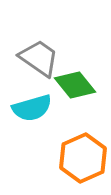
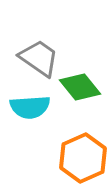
green diamond: moved 5 px right, 2 px down
cyan semicircle: moved 2 px left, 1 px up; rotated 12 degrees clockwise
